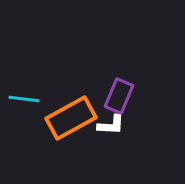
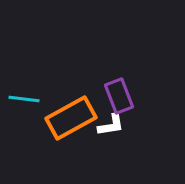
purple rectangle: rotated 44 degrees counterclockwise
white L-shape: rotated 12 degrees counterclockwise
